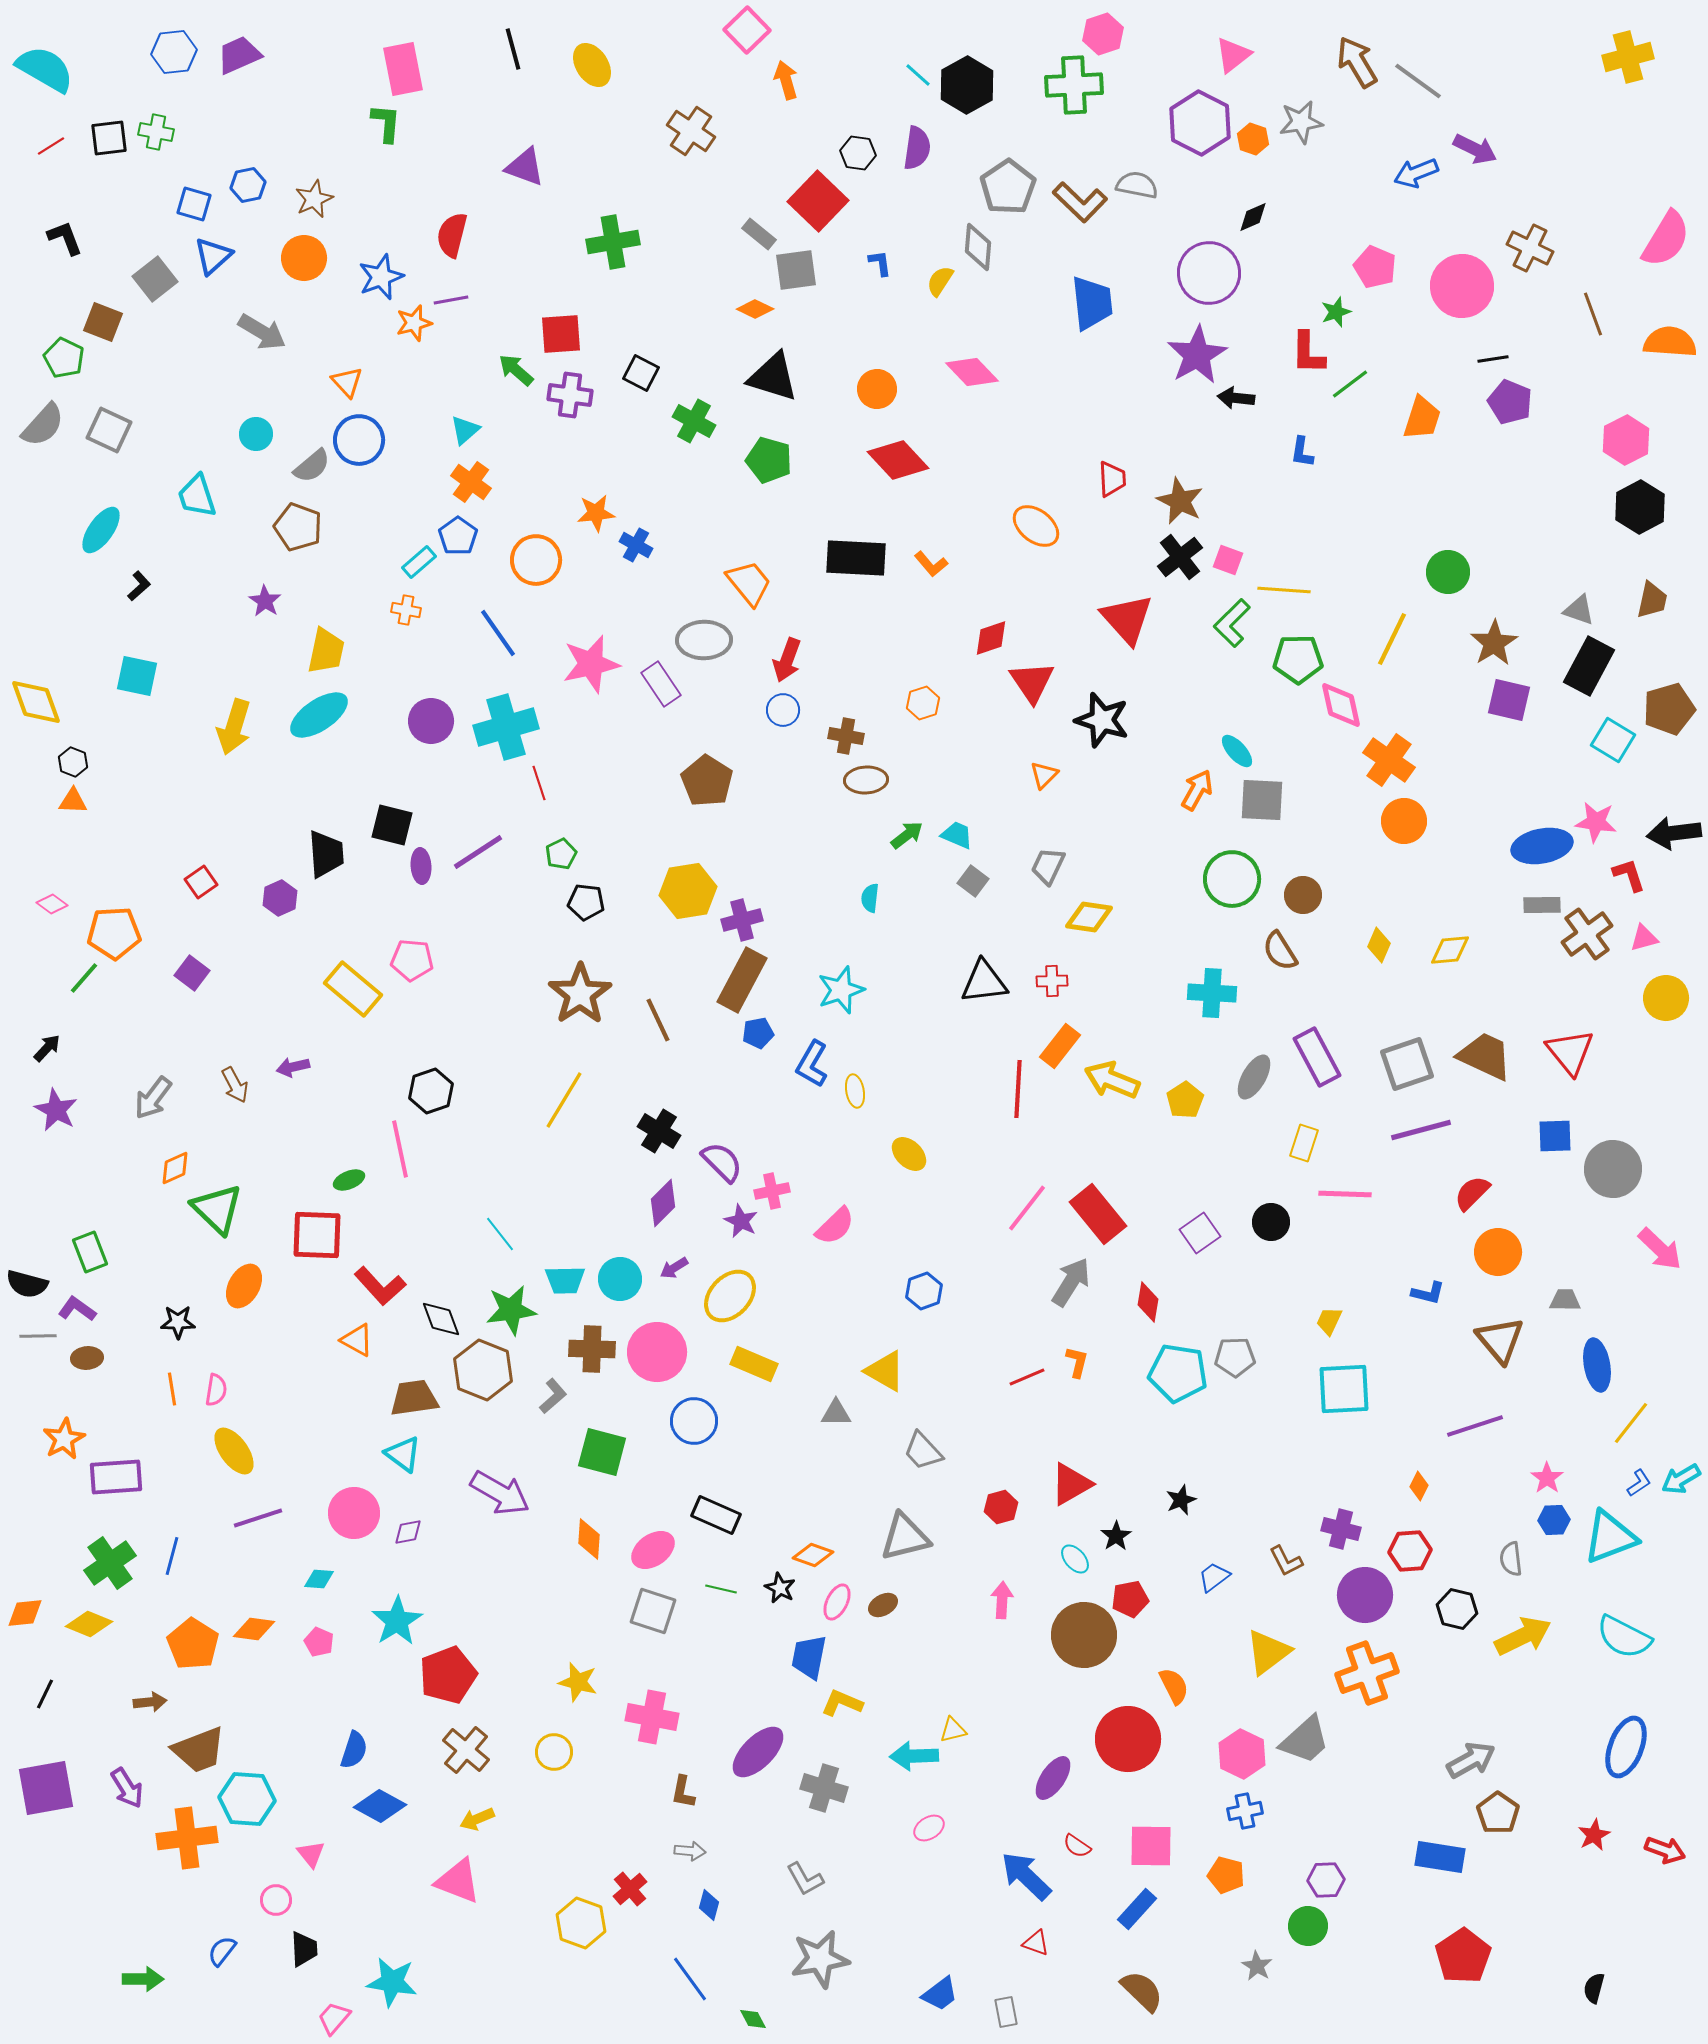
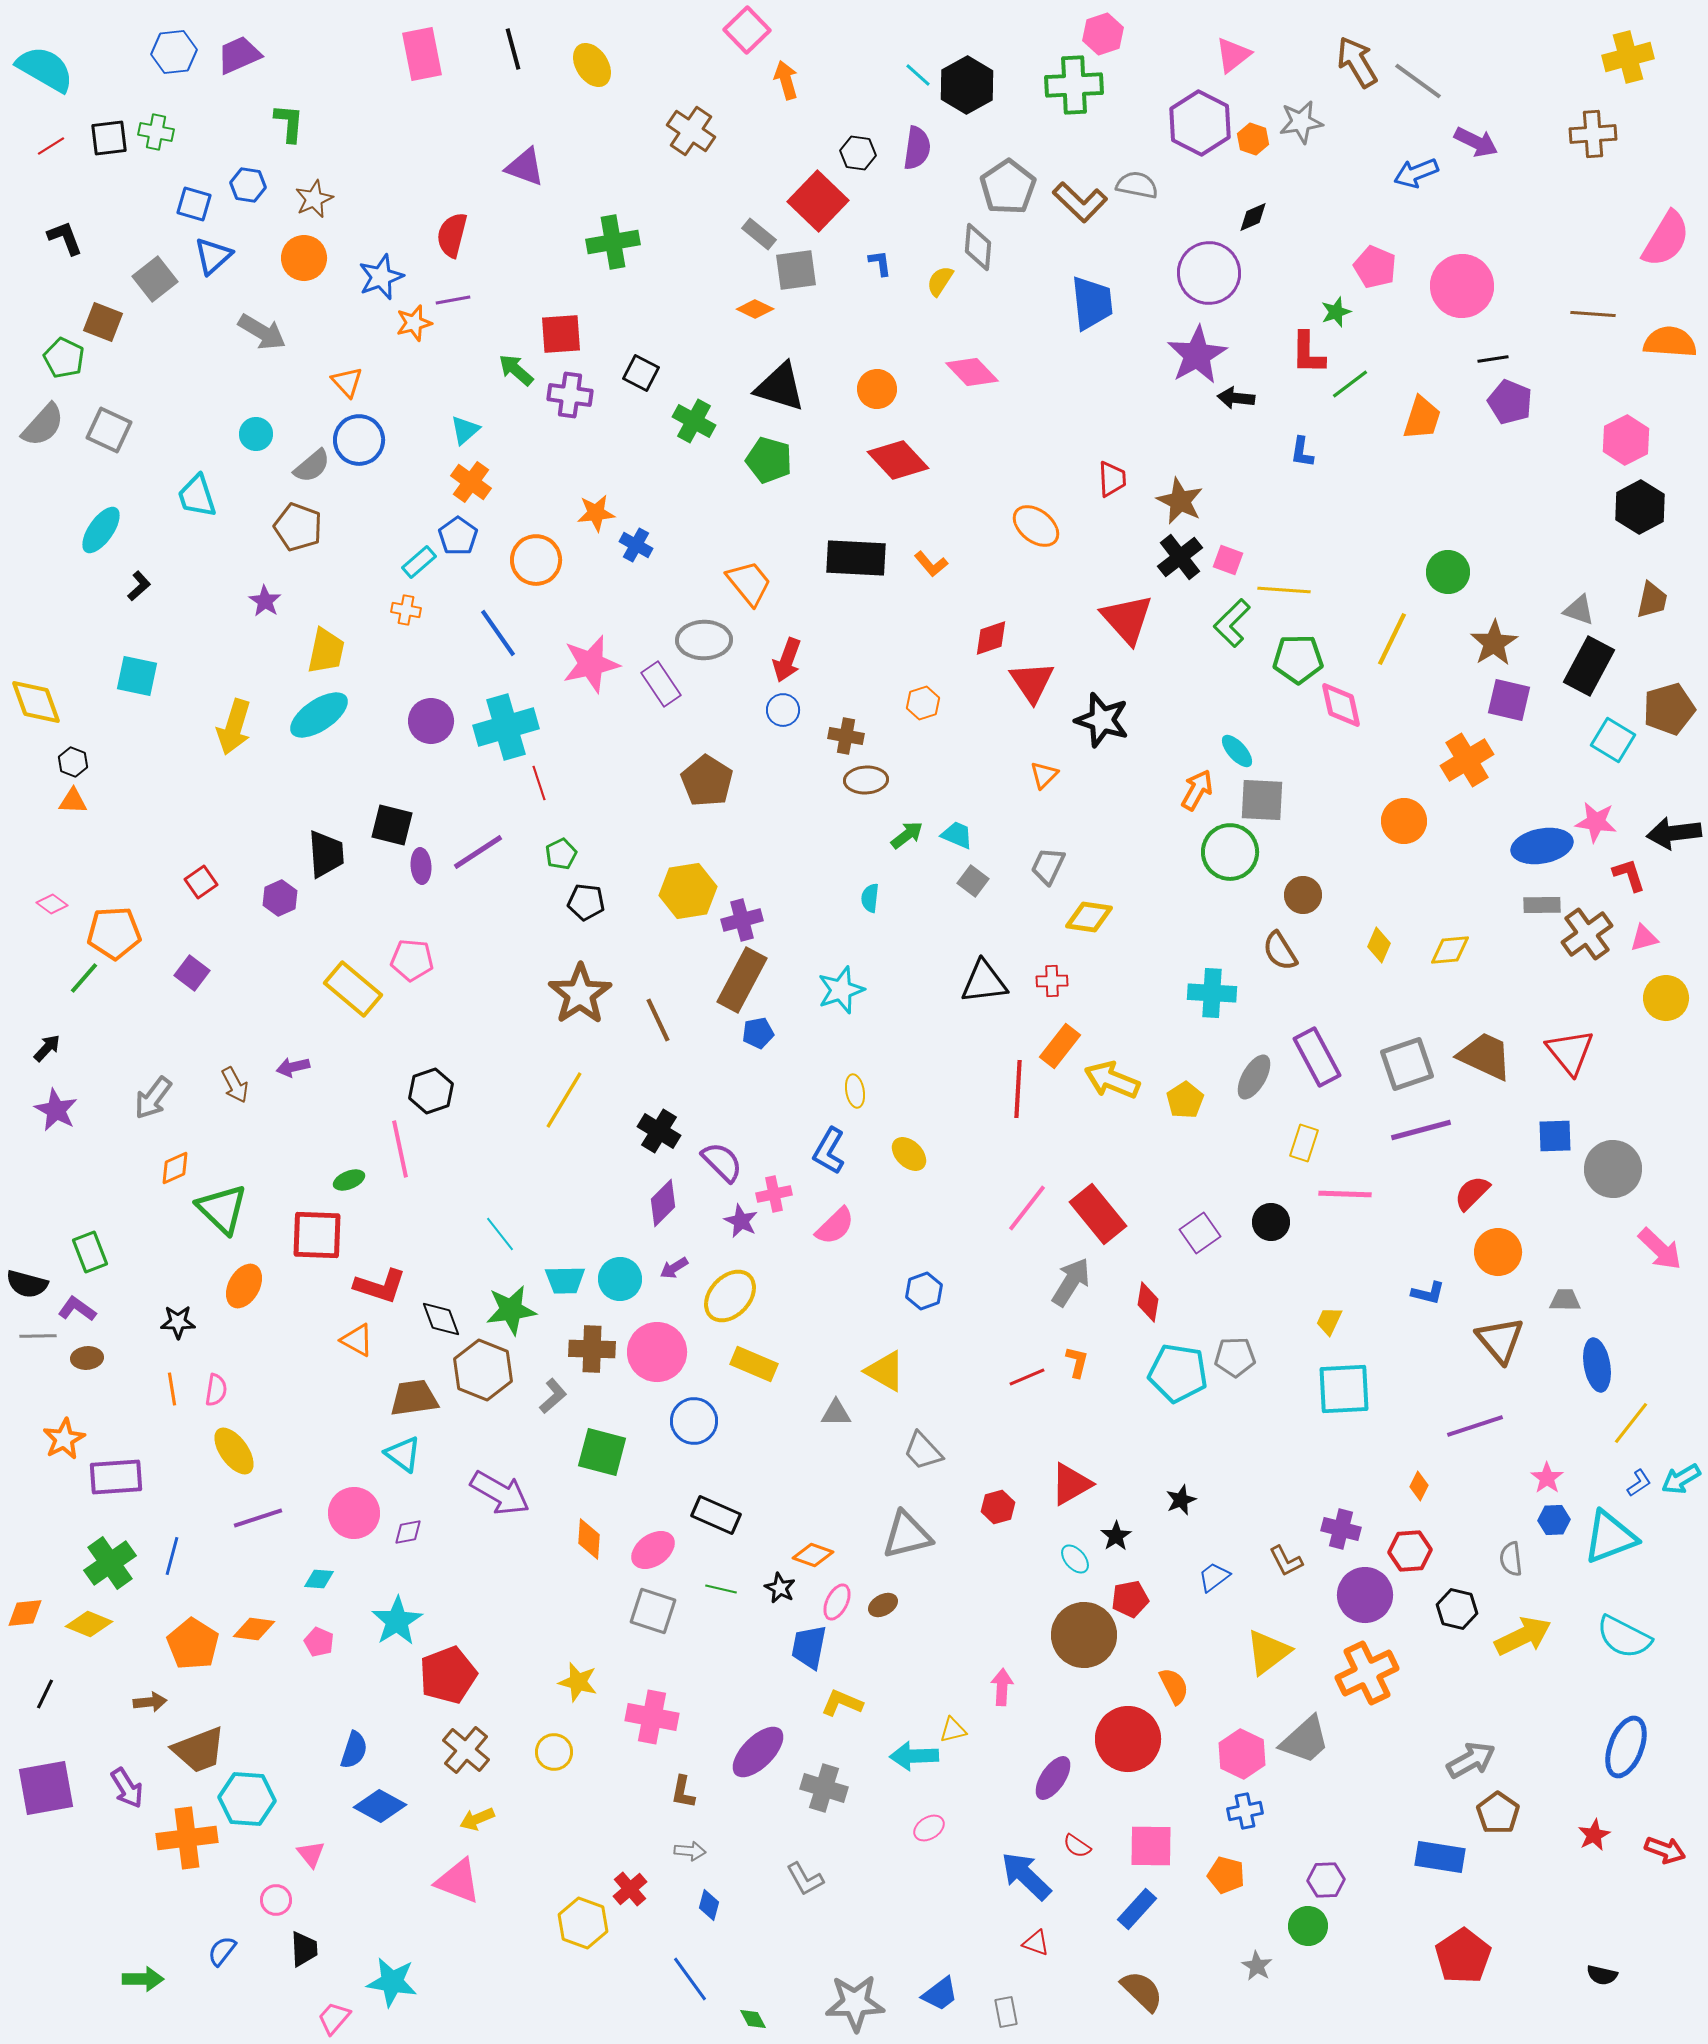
pink rectangle at (403, 69): moved 19 px right, 15 px up
green L-shape at (386, 123): moved 97 px left
purple arrow at (1475, 149): moved 1 px right, 7 px up
blue hexagon at (248, 185): rotated 20 degrees clockwise
brown cross at (1530, 248): moved 63 px right, 114 px up; rotated 30 degrees counterclockwise
purple line at (451, 300): moved 2 px right
brown line at (1593, 314): rotated 66 degrees counterclockwise
black triangle at (773, 377): moved 7 px right, 10 px down
orange cross at (1389, 760): moved 78 px right; rotated 24 degrees clockwise
green circle at (1232, 879): moved 2 px left, 27 px up
blue L-shape at (812, 1064): moved 17 px right, 87 px down
pink cross at (772, 1191): moved 2 px right, 3 px down
green triangle at (217, 1209): moved 5 px right
red L-shape at (380, 1286): rotated 30 degrees counterclockwise
red hexagon at (1001, 1507): moved 3 px left
gray triangle at (905, 1537): moved 2 px right, 2 px up
pink arrow at (1002, 1600): moved 87 px down
blue trapezoid at (809, 1657): moved 10 px up
orange cross at (1367, 1673): rotated 6 degrees counterclockwise
yellow hexagon at (581, 1923): moved 2 px right
gray star at (820, 1959): moved 35 px right, 44 px down; rotated 8 degrees clockwise
black semicircle at (1594, 1988): moved 8 px right, 13 px up; rotated 92 degrees counterclockwise
